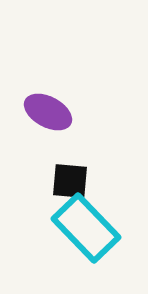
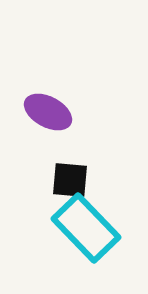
black square: moved 1 px up
